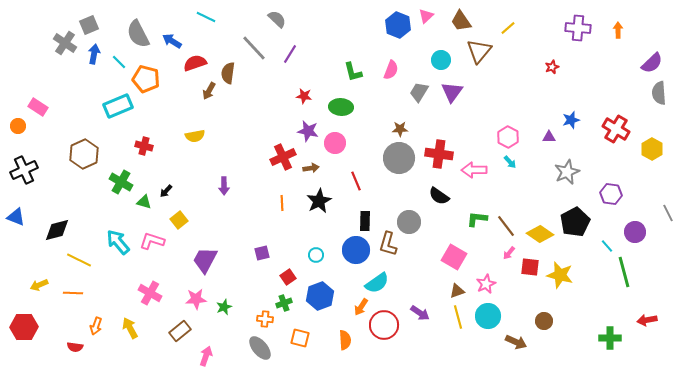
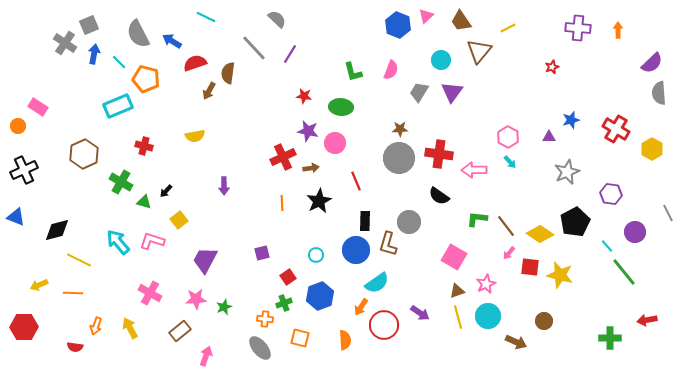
yellow line at (508, 28): rotated 14 degrees clockwise
green line at (624, 272): rotated 24 degrees counterclockwise
